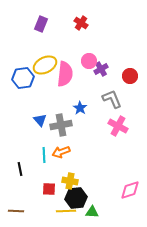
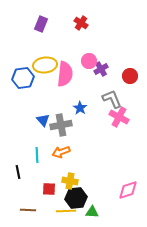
yellow ellipse: rotated 20 degrees clockwise
blue triangle: moved 3 px right
pink cross: moved 1 px right, 9 px up
cyan line: moved 7 px left
black line: moved 2 px left, 3 px down
pink diamond: moved 2 px left
brown line: moved 12 px right, 1 px up
